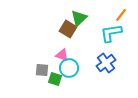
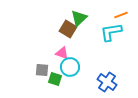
orange line: rotated 32 degrees clockwise
cyan L-shape: moved 1 px up
pink triangle: moved 2 px up
blue cross: moved 1 px right, 19 px down; rotated 18 degrees counterclockwise
cyan circle: moved 1 px right, 1 px up
